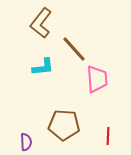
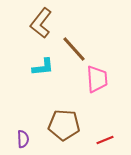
red line: moved 3 px left, 4 px down; rotated 66 degrees clockwise
purple semicircle: moved 3 px left, 3 px up
